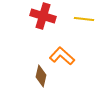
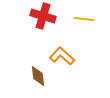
brown diamond: moved 3 px left; rotated 20 degrees counterclockwise
